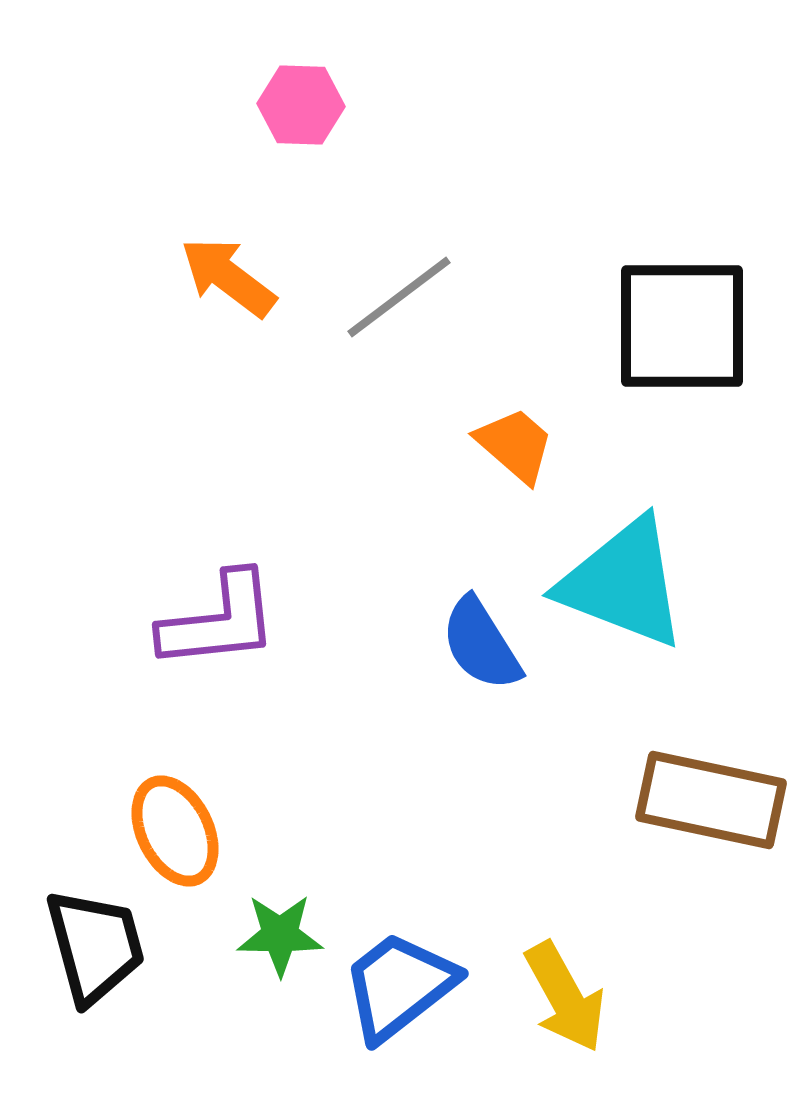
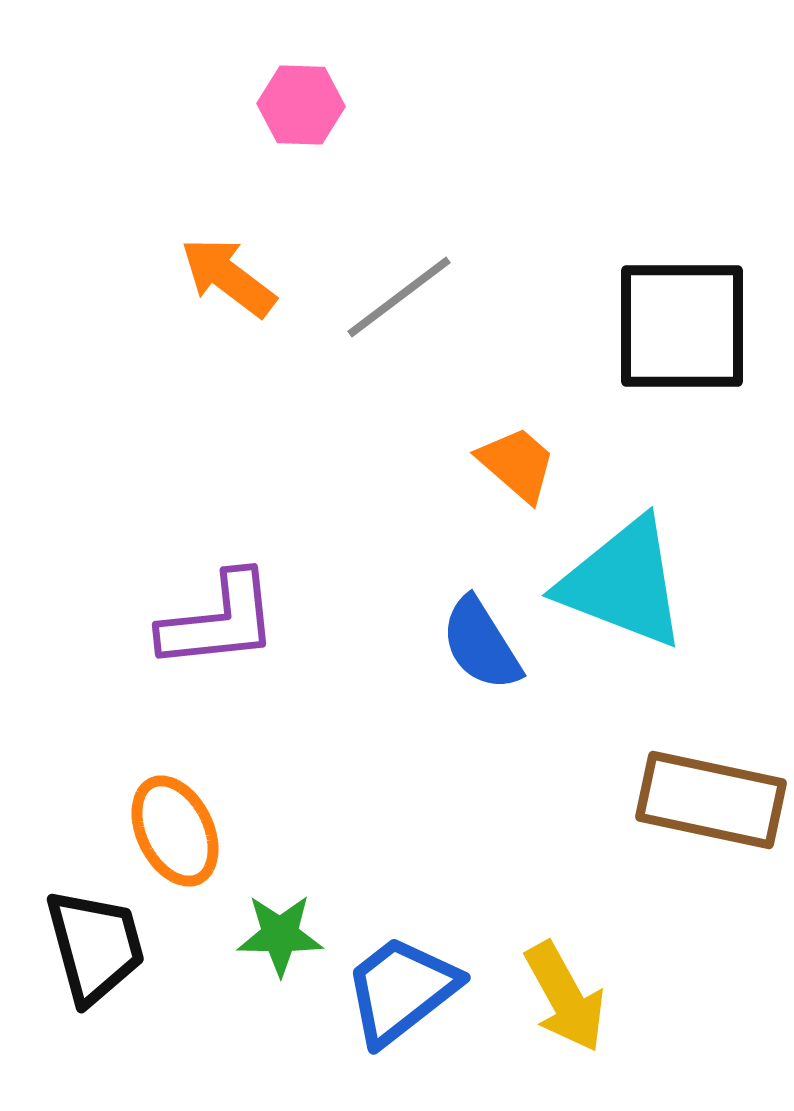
orange trapezoid: moved 2 px right, 19 px down
blue trapezoid: moved 2 px right, 4 px down
